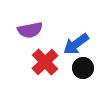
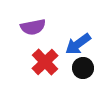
purple semicircle: moved 3 px right, 3 px up
blue arrow: moved 2 px right
